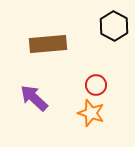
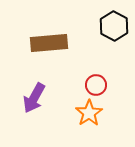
brown rectangle: moved 1 px right, 1 px up
purple arrow: rotated 104 degrees counterclockwise
orange star: moved 2 px left; rotated 20 degrees clockwise
